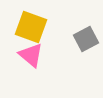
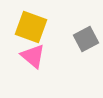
pink triangle: moved 2 px right, 1 px down
